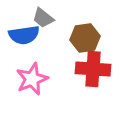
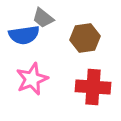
red cross: moved 18 px down
